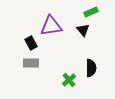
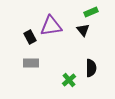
black rectangle: moved 1 px left, 6 px up
